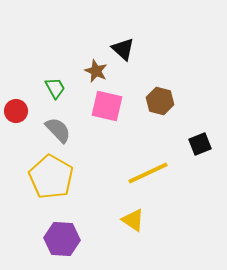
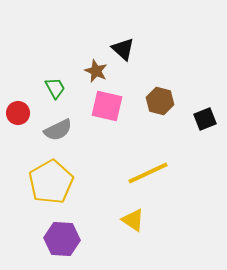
red circle: moved 2 px right, 2 px down
gray semicircle: rotated 108 degrees clockwise
black square: moved 5 px right, 25 px up
yellow pentagon: moved 5 px down; rotated 12 degrees clockwise
